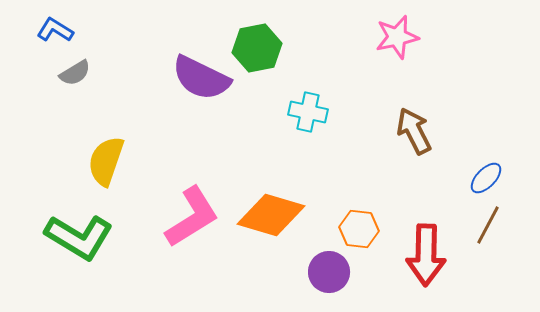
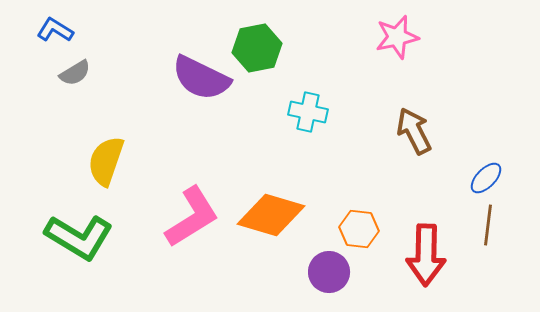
brown line: rotated 21 degrees counterclockwise
